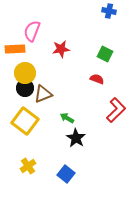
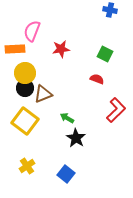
blue cross: moved 1 px right, 1 px up
yellow cross: moved 1 px left
